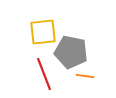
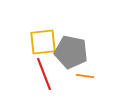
yellow square: moved 10 px down
